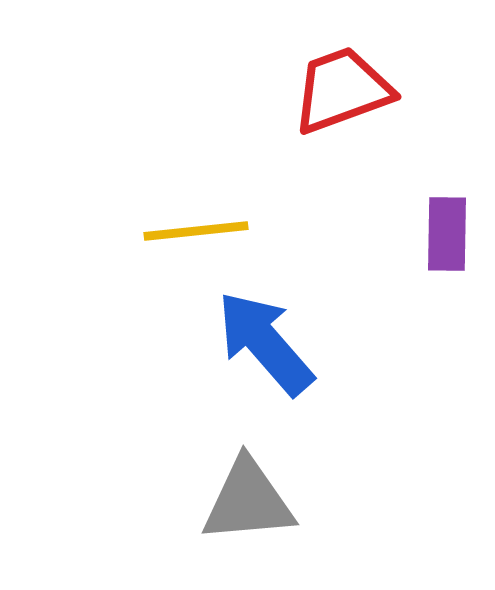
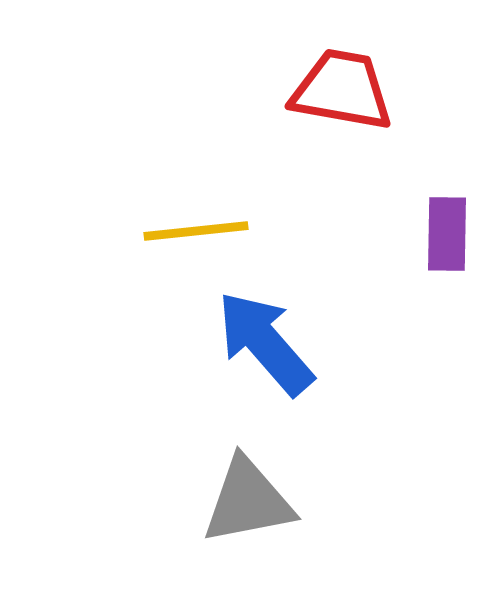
red trapezoid: rotated 30 degrees clockwise
gray triangle: rotated 6 degrees counterclockwise
